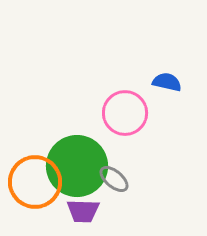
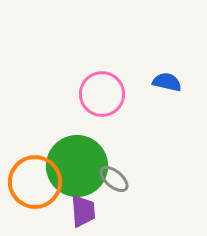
pink circle: moved 23 px left, 19 px up
purple trapezoid: rotated 96 degrees counterclockwise
